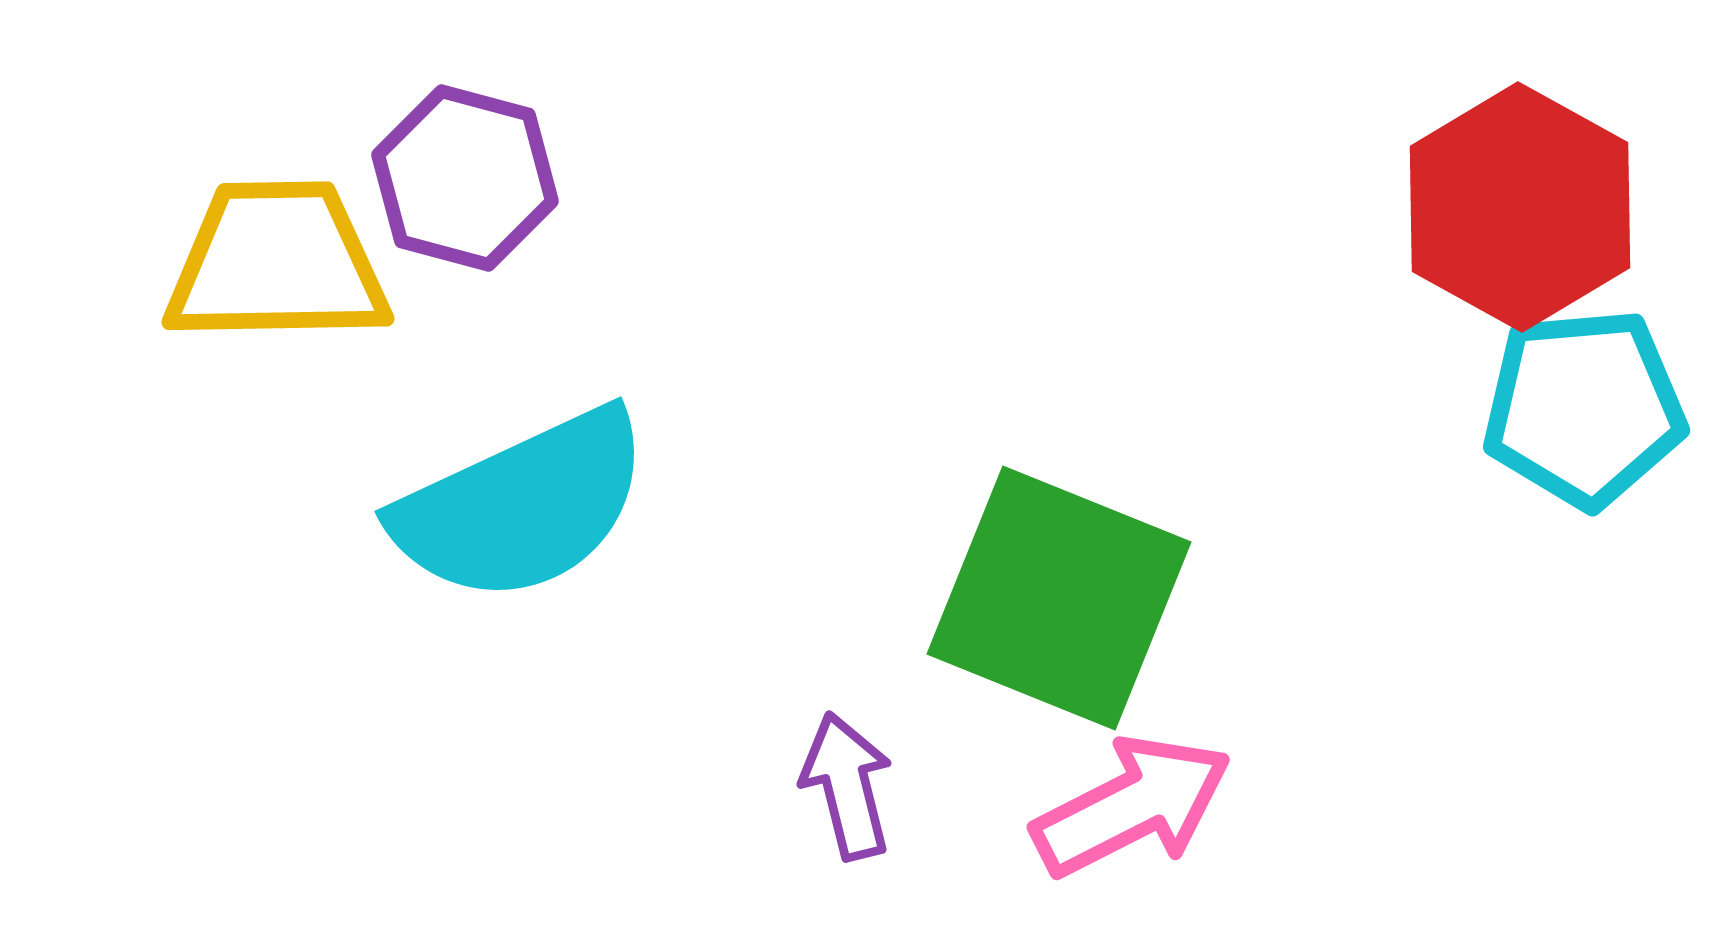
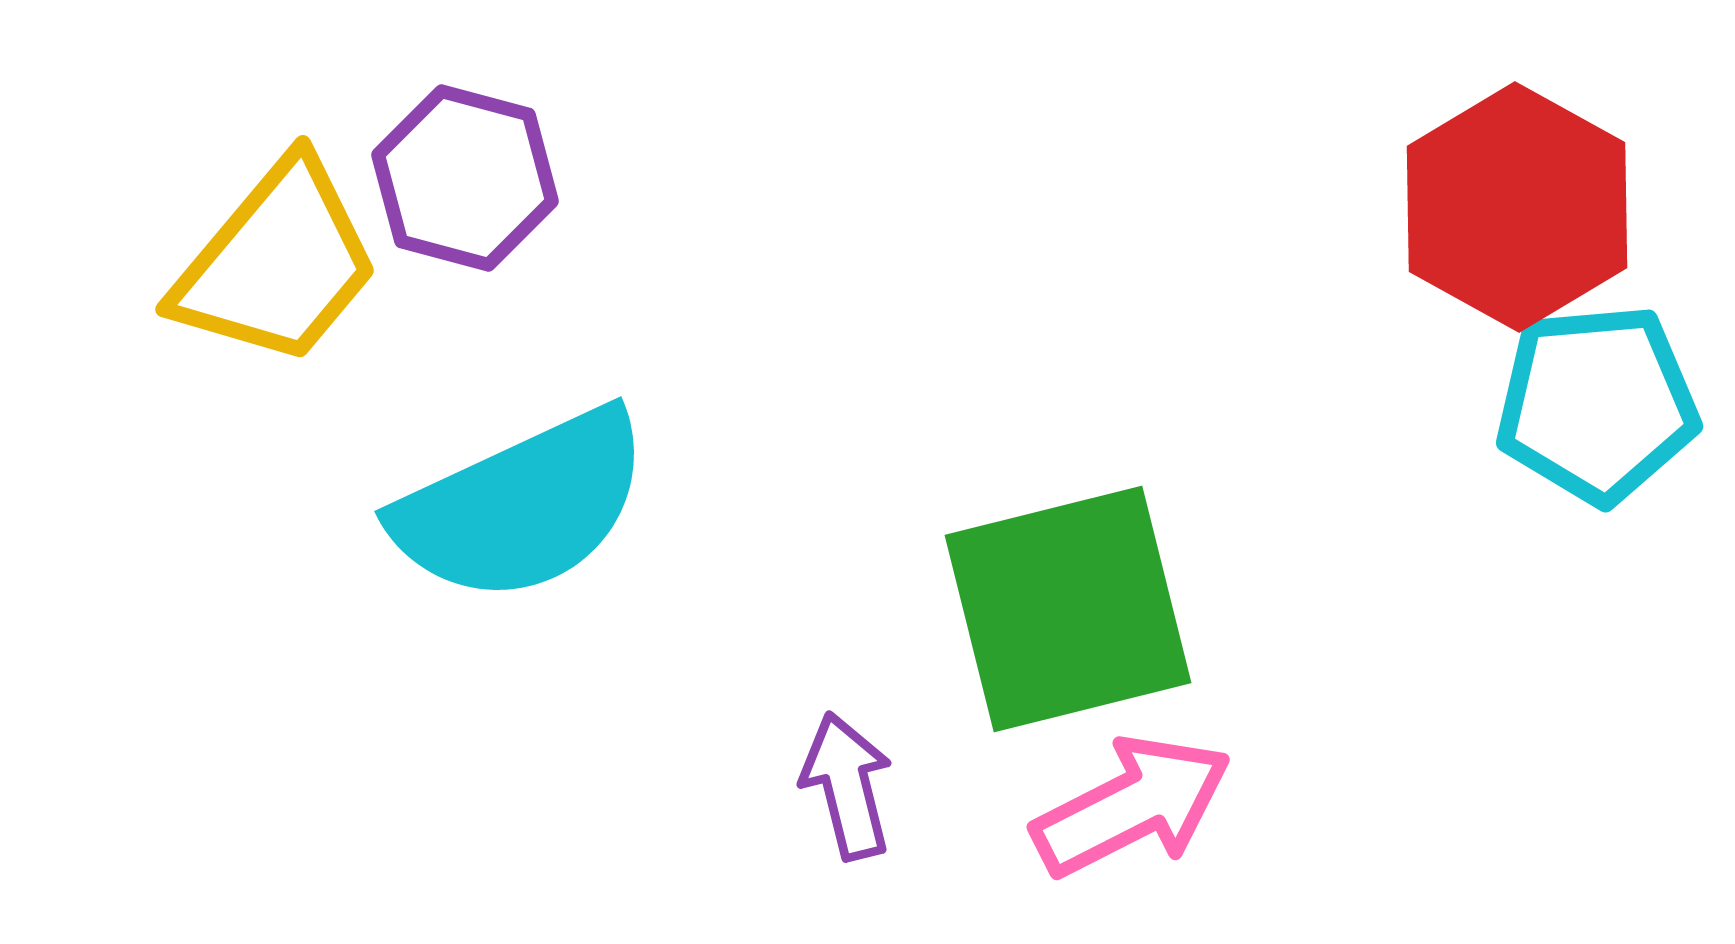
red hexagon: moved 3 px left
yellow trapezoid: rotated 131 degrees clockwise
cyan pentagon: moved 13 px right, 4 px up
green square: moved 9 px right, 11 px down; rotated 36 degrees counterclockwise
